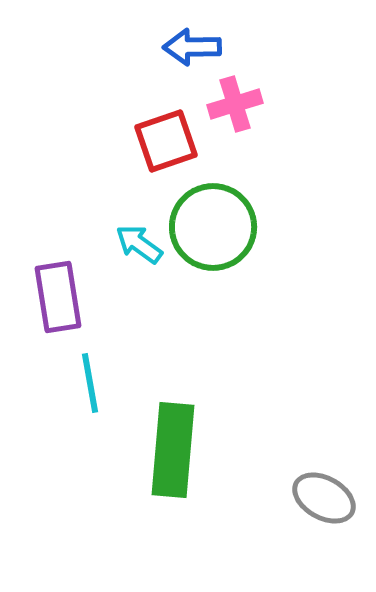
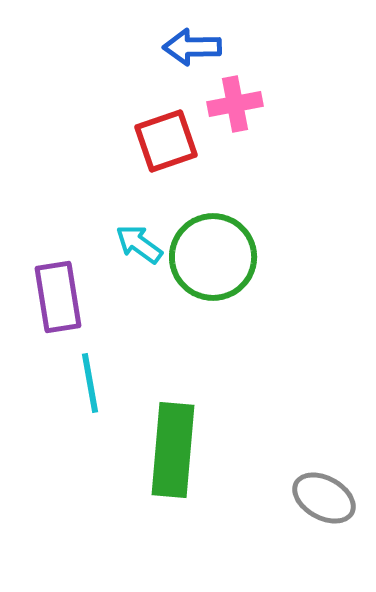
pink cross: rotated 6 degrees clockwise
green circle: moved 30 px down
